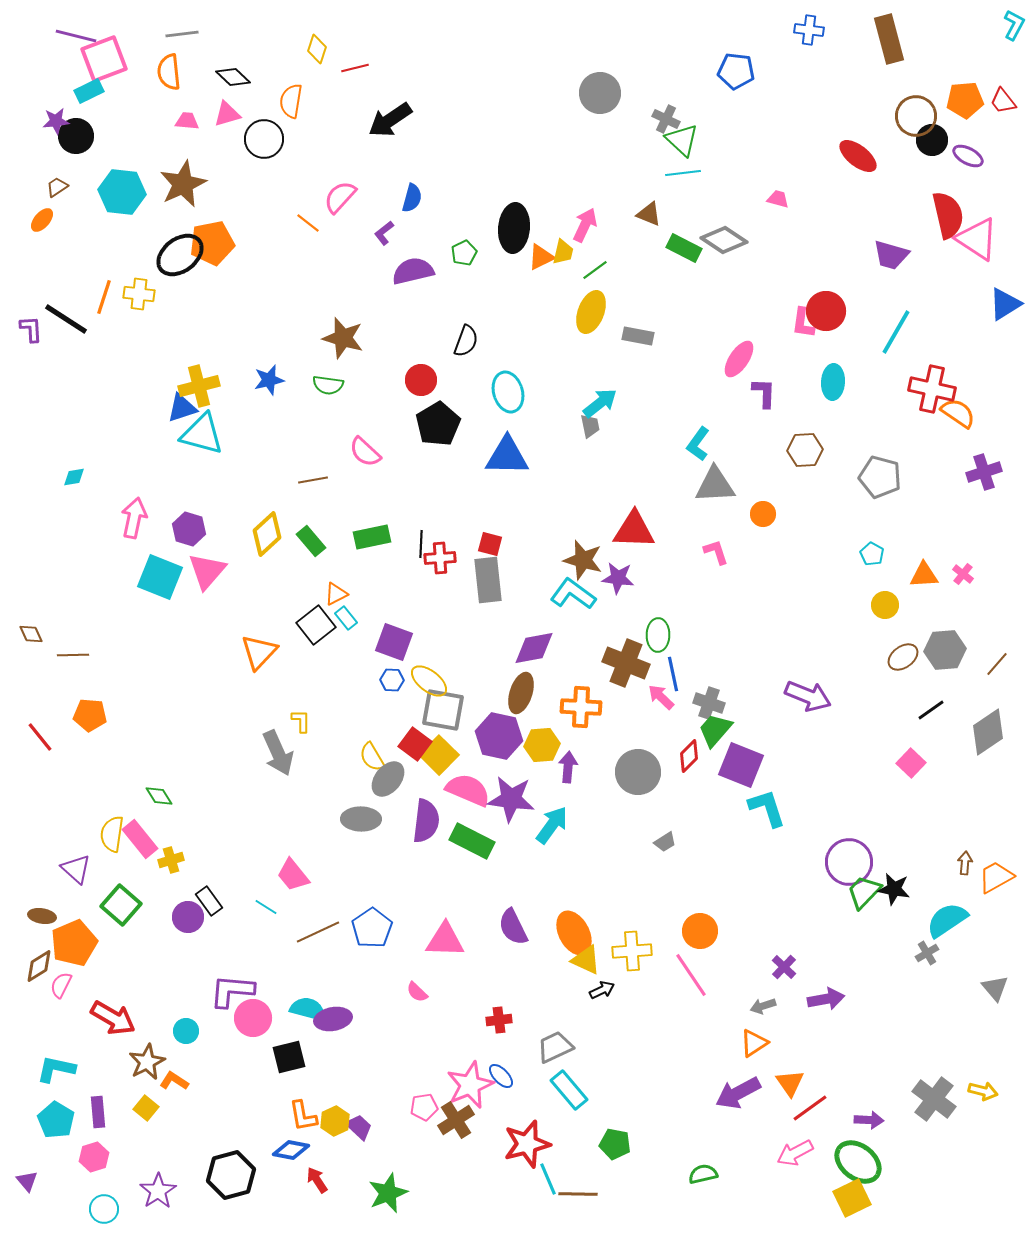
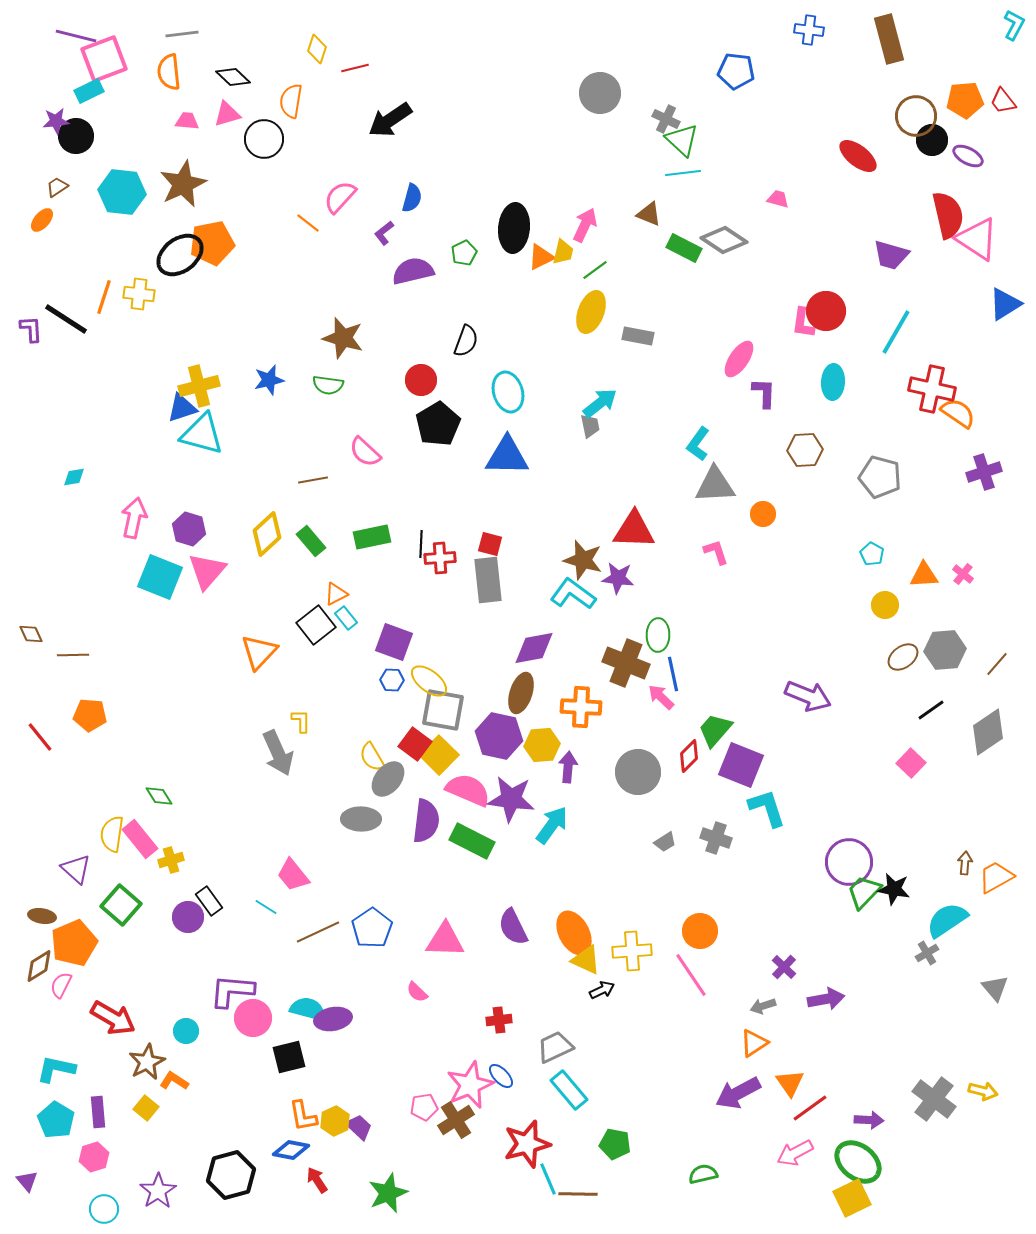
gray cross at (709, 703): moved 7 px right, 135 px down
